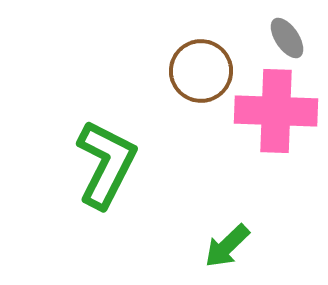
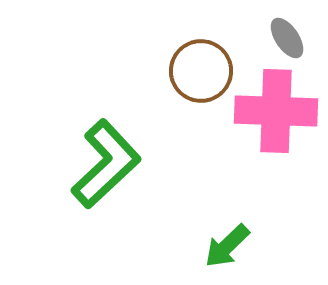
green L-shape: rotated 20 degrees clockwise
